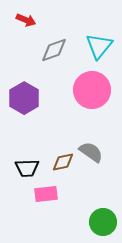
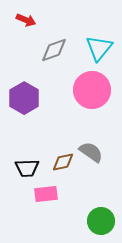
cyan triangle: moved 2 px down
green circle: moved 2 px left, 1 px up
